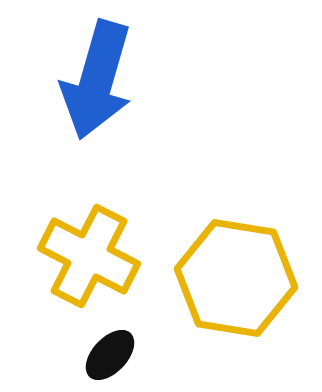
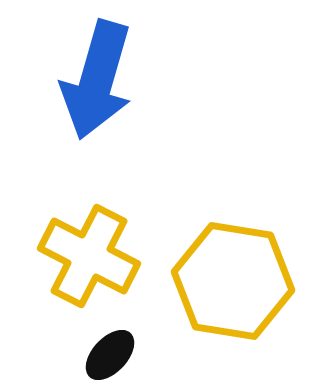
yellow hexagon: moved 3 px left, 3 px down
